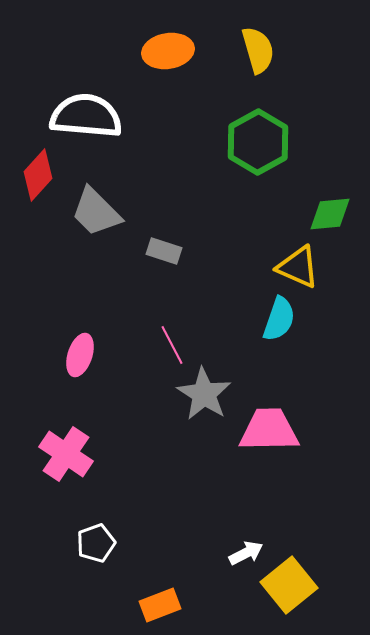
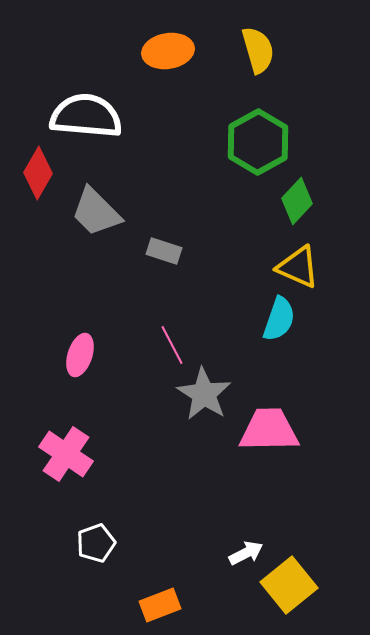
red diamond: moved 2 px up; rotated 12 degrees counterclockwise
green diamond: moved 33 px left, 13 px up; rotated 42 degrees counterclockwise
